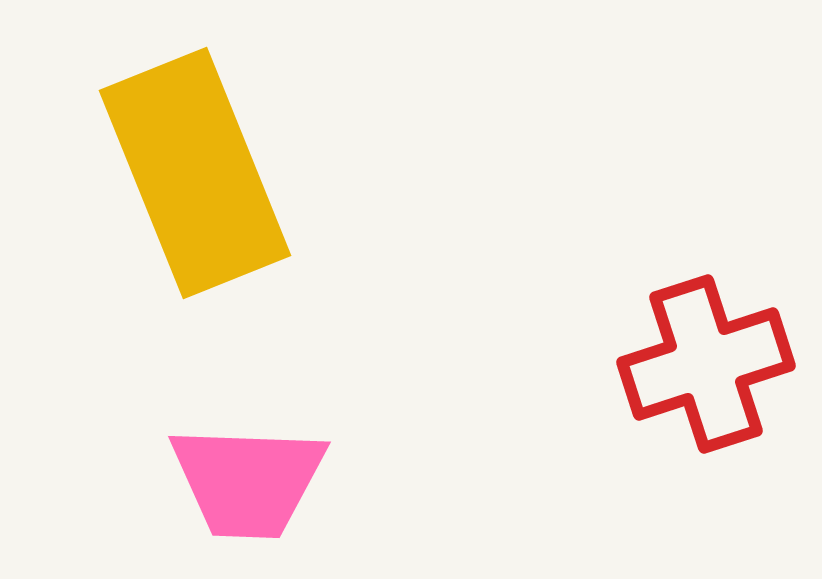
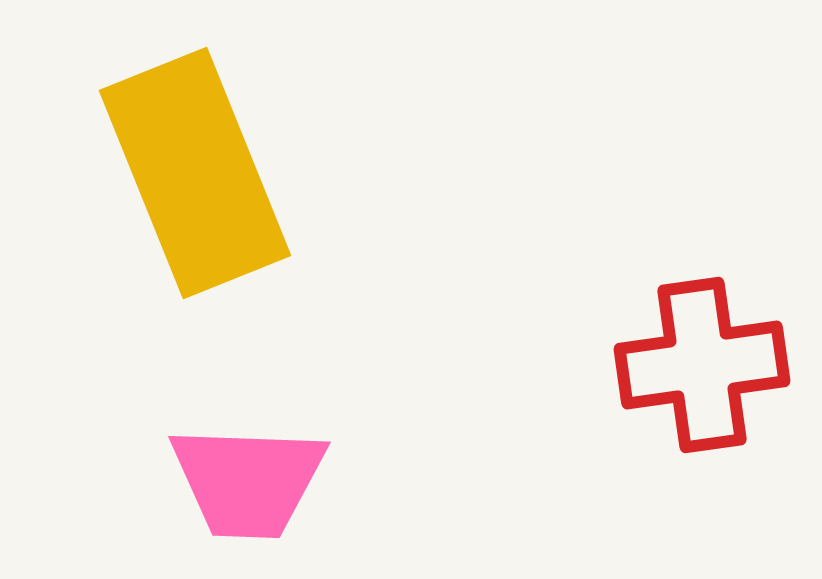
red cross: moved 4 px left, 1 px down; rotated 10 degrees clockwise
